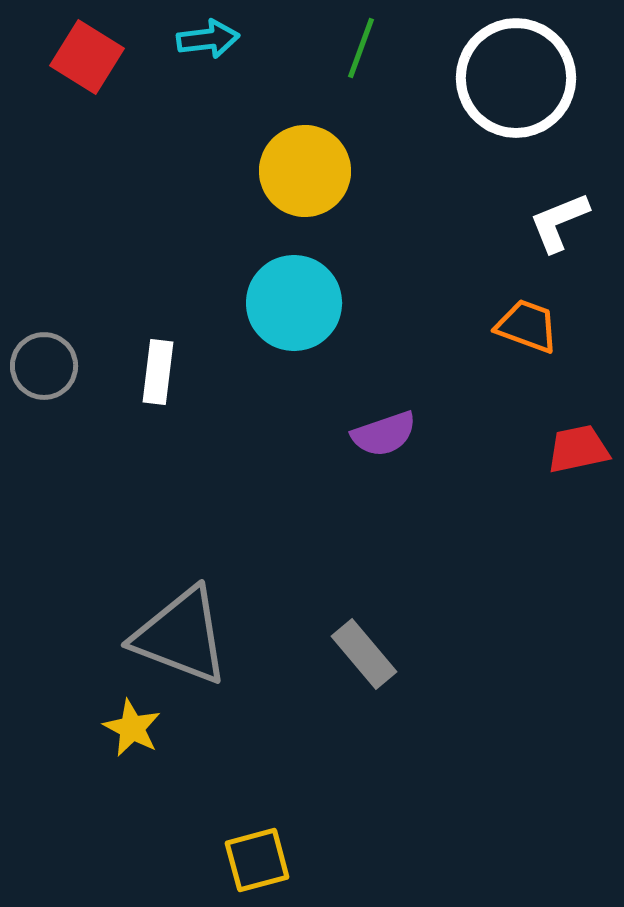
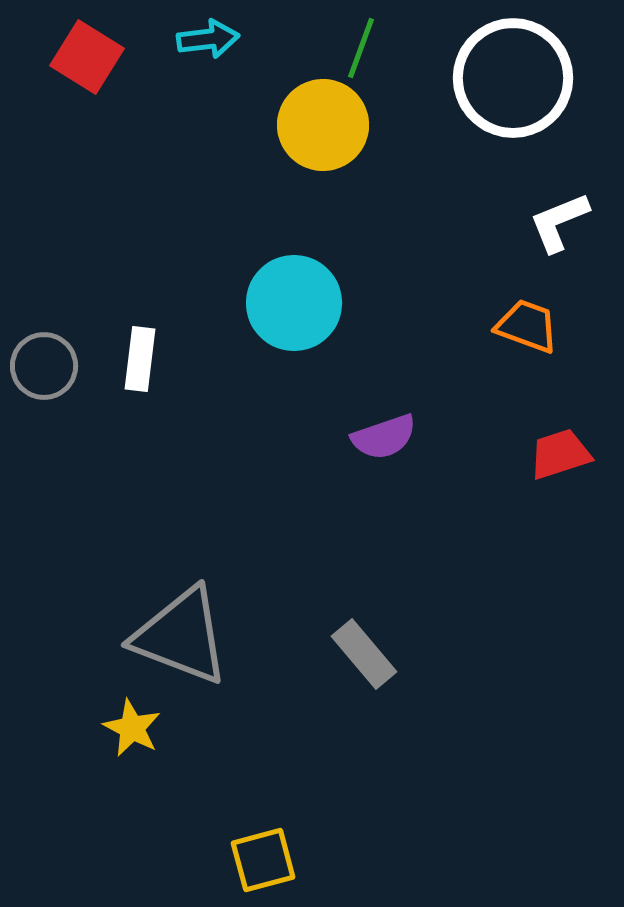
white circle: moved 3 px left
yellow circle: moved 18 px right, 46 px up
white rectangle: moved 18 px left, 13 px up
purple semicircle: moved 3 px down
red trapezoid: moved 18 px left, 5 px down; rotated 6 degrees counterclockwise
yellow square: moved 6 px right
